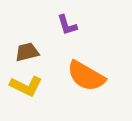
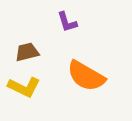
purple L-shape: moved 3 px up
yellow L-shape: moved 2 px left, 1 px down
